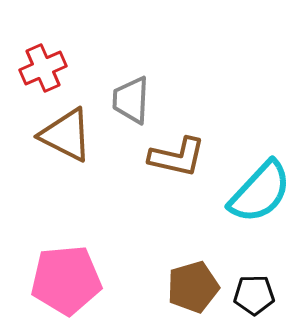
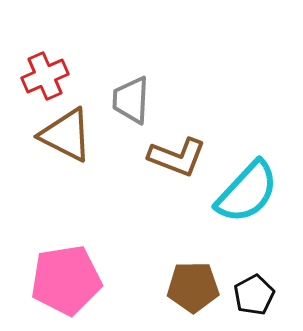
red cross: moved 2 px right, 8 px down
brown L-shape: rotated 8 degrees clockwise
cyan semicircle: moved 13 px left
pink pentagon: rotated 4 degrees counterclockwise
brown pentagon: rotated 15 degrees clockwise
black pentagon: rotated 27 degrees counterclockwise
